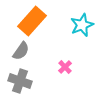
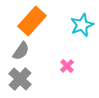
pink cross: moved 2 px right, 1 px up
gray cross: moved 2 px up; rotated 25 degrees clockwise
